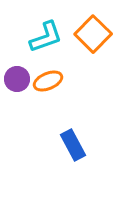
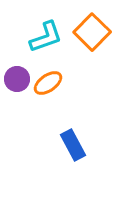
orange square: moved 1 px left, 2 px up
orange ellipse: moved 2 px down; rotated 12 degrees counterclockwise
